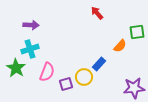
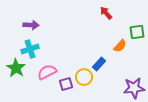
red arrow: moved 9 px right
pink semicircle: rotated 138 degrees counterclockwise
